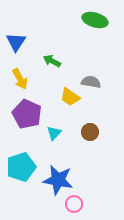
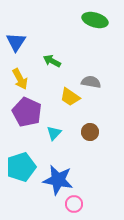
purple pentagon: moved 2 px up
